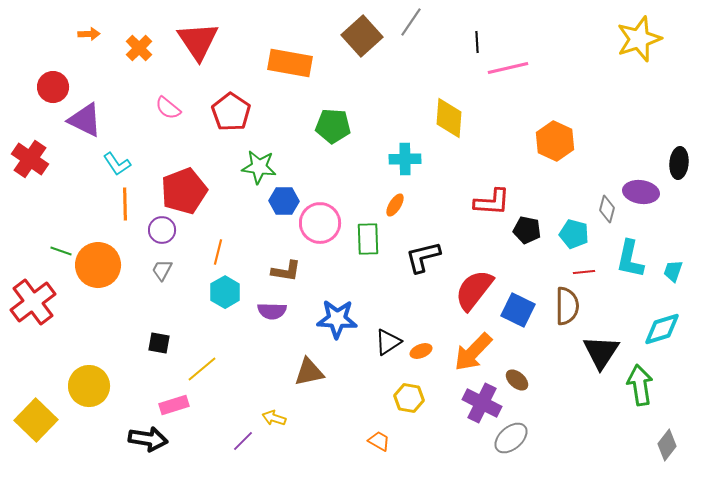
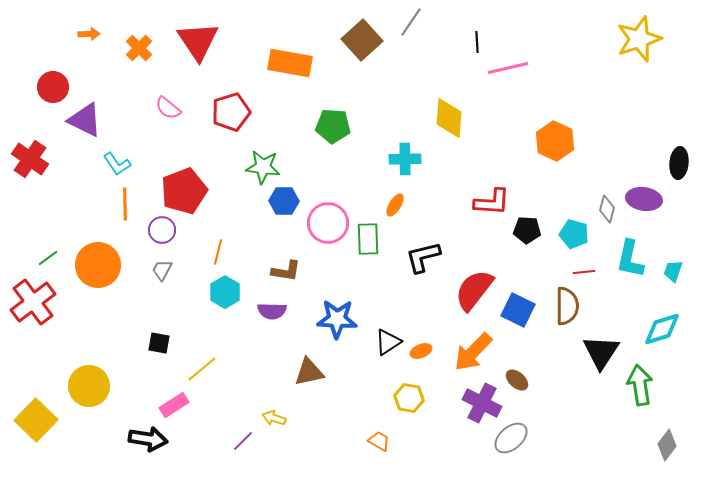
brown square at (362, 36): moved 4 px down
red pentagon at (231, 112): rotated 21 degrees clockwise
green star at (259, 167): moved 4 px right
purple ellipse at (641, 192): moved 3 px right, 7 px down
pink circle at (320, 223): moved 8 px right
black pentagon at (527, 230): rotated 8 degrees counterclockwise
green line at (61, 251): moved 13 px left, 7 px down; rotated 55 degrees counterclockwise
pink rectangle at (174, 405): rotated 16 degrees counterclockwise
